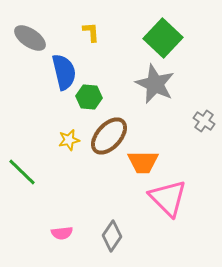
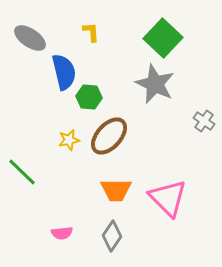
orange trapezoid: moved 27 px left, 28 px down
